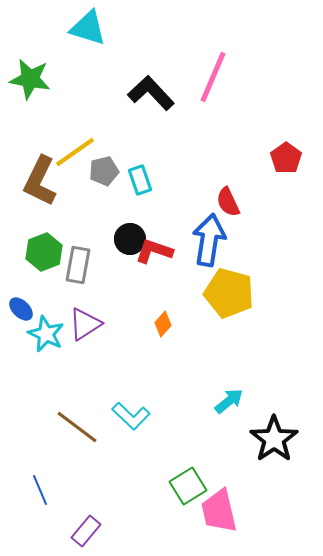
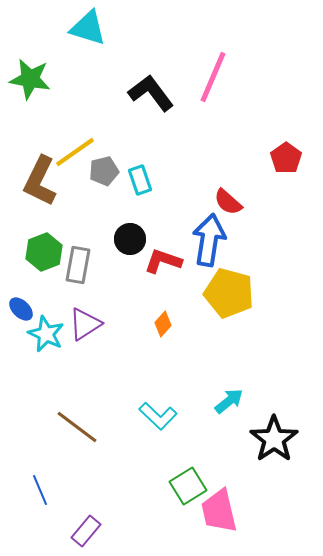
black L-shape: rotated 6 degrees clockwise
red semicircle: rotated 24 degrees counterclockwise
red L-shape: moved 9 px right, 10 px down
cyan L-shape: moved 27 px right
